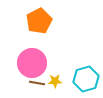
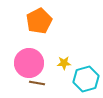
pink circle: moved 3 px left
yellow star: moved 9 px right, 18 px up
